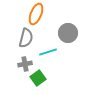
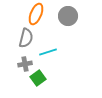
gray circle: moved 17 px up
